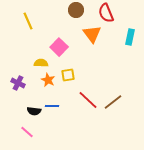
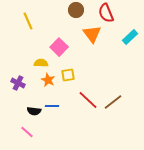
cyan rectangle: rotated 35 degrees clockwise
